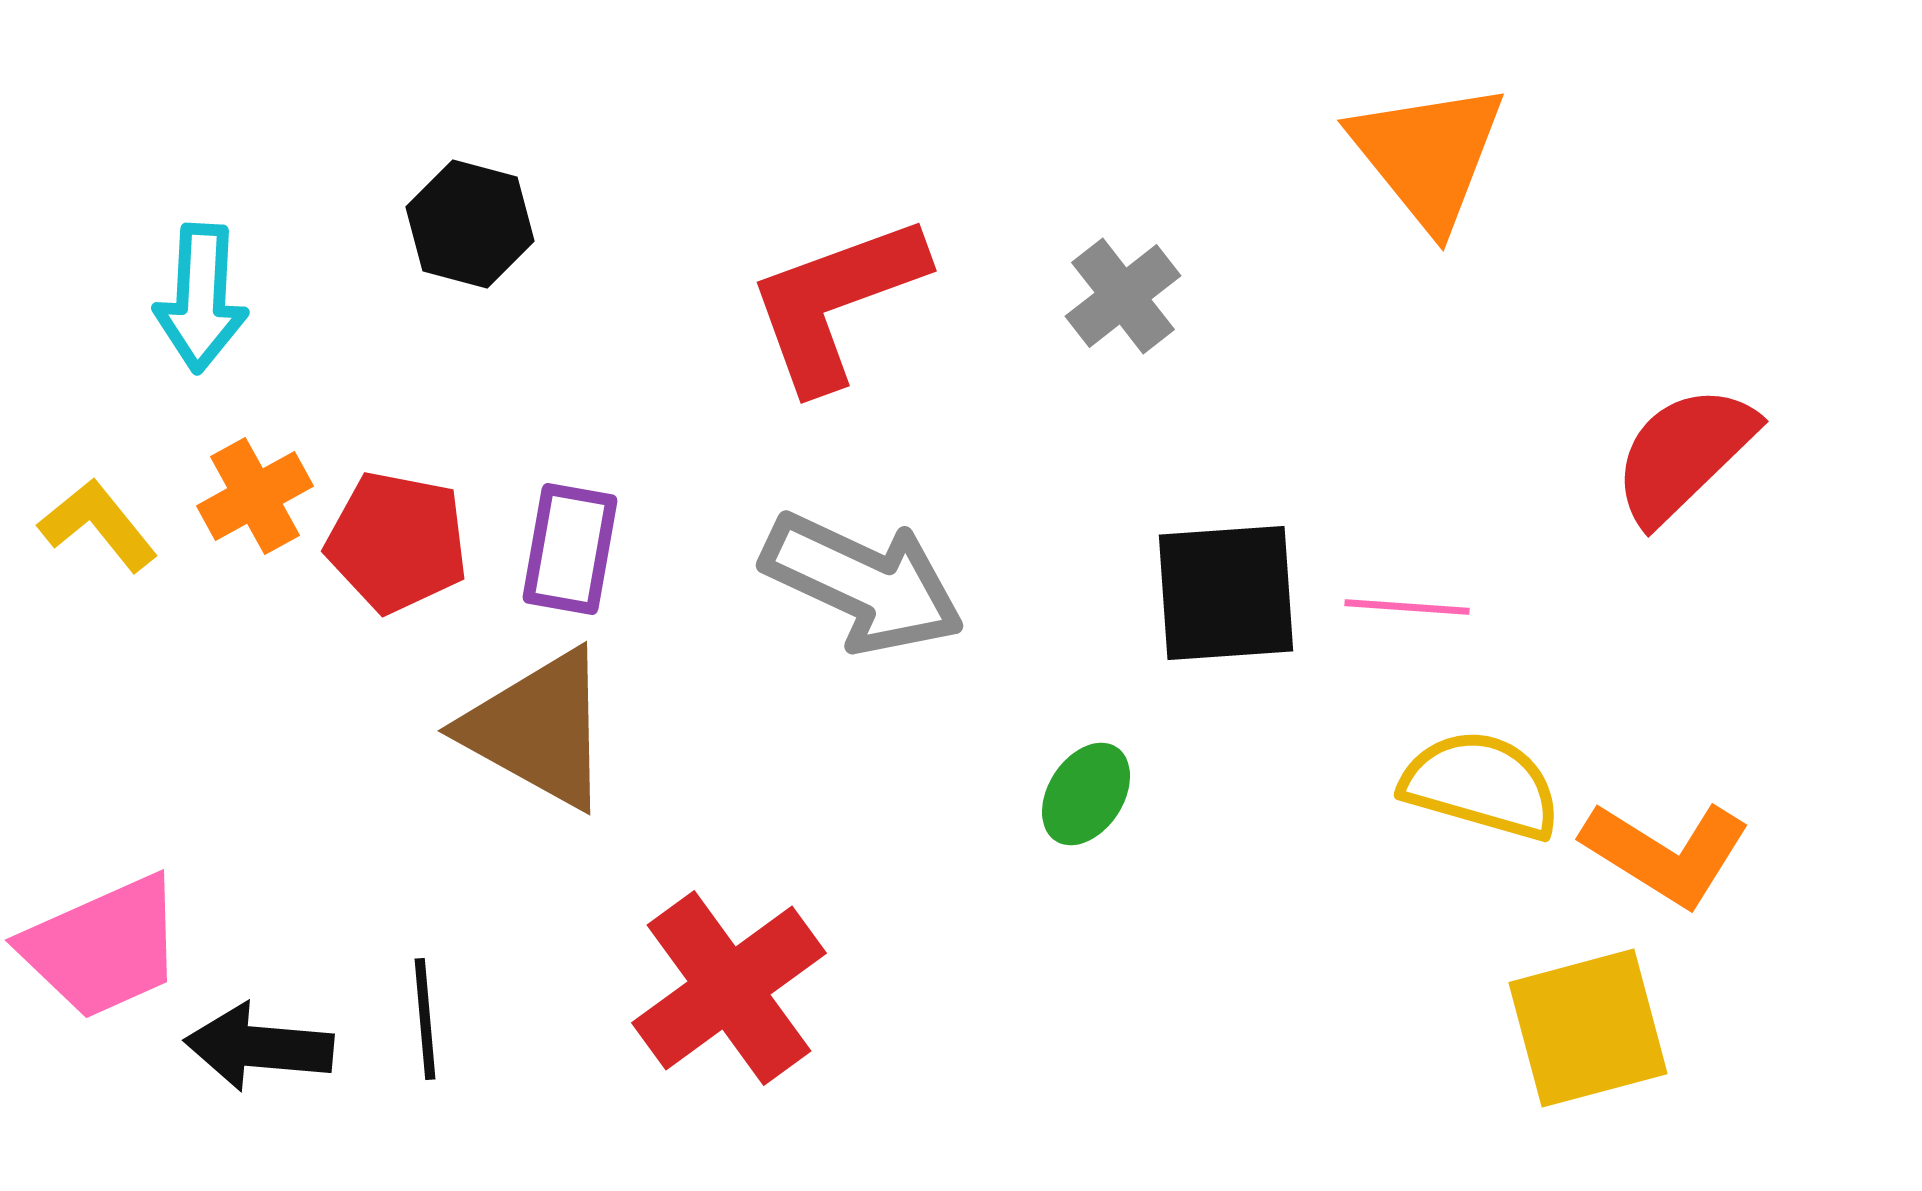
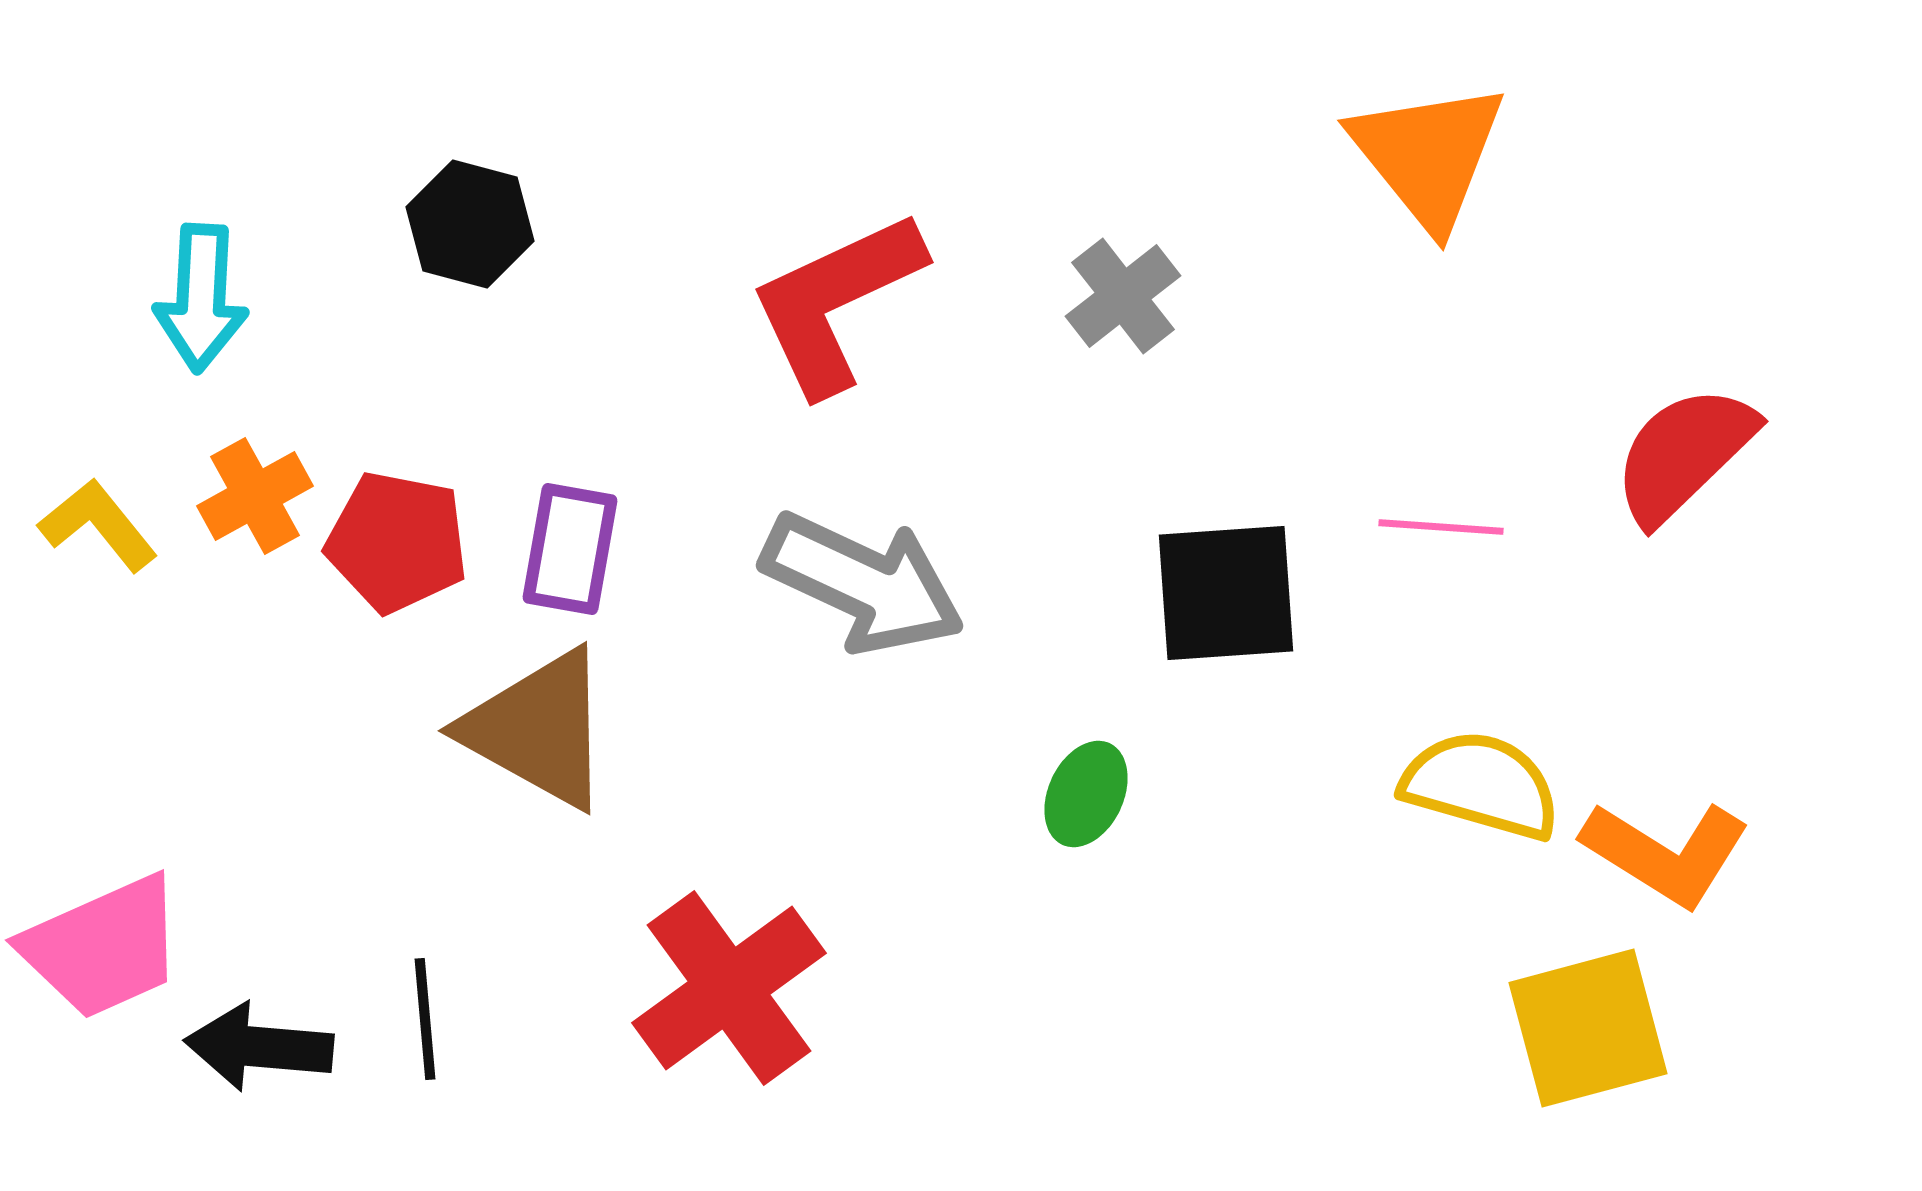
red L-shape: rotated 5 degrees counterclockwise
pink line: moved 34 px right, 80 px up
green ellipse: rotated 8 degrees counterclockwise
